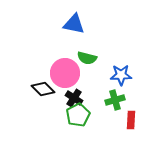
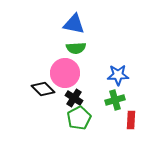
green semicircle: moved 11 px left, 10 px up; rotated 18 degrees counterclockwise
blue star: moved 3 px left
green pentagon: moved 1 px right, 3 px down
